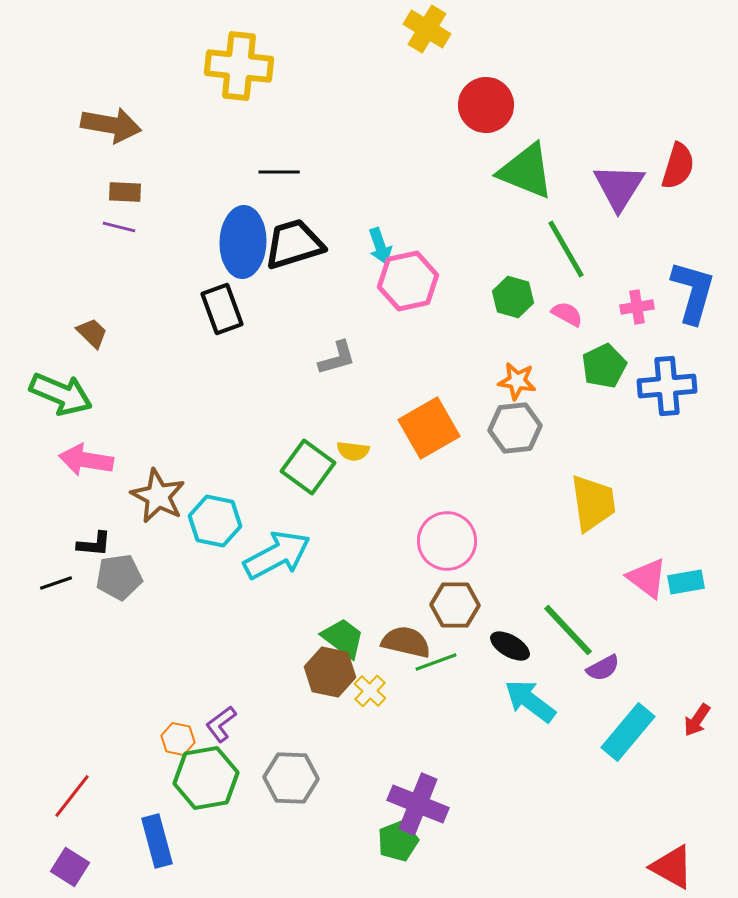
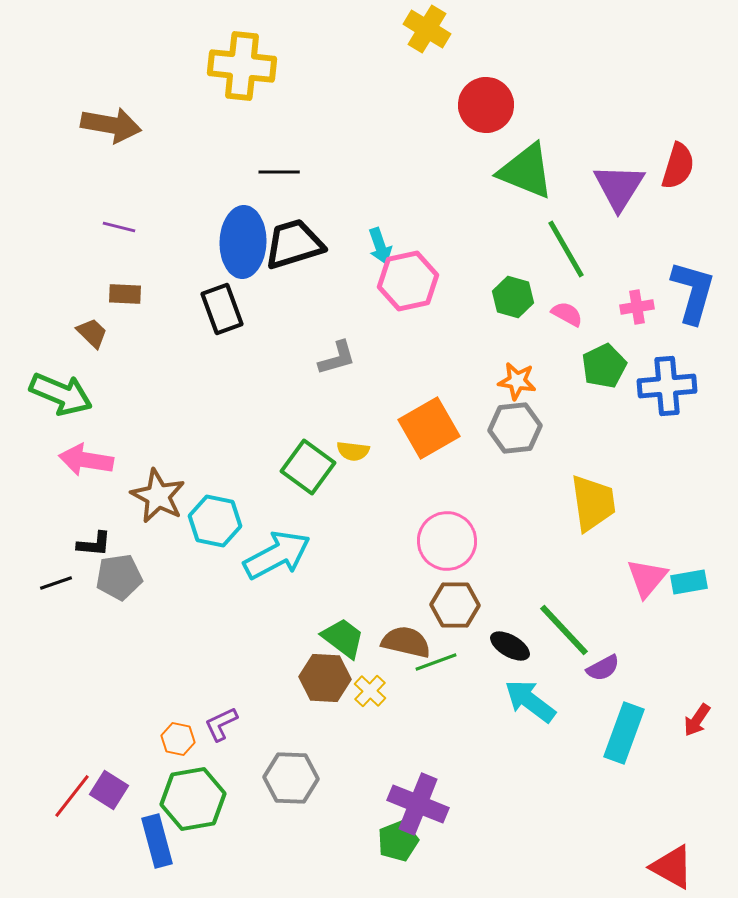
yellow cross at (239, 66): moved 3 px right
brown rectangle at (125, 192): moved 102 px down
pink triangle at (647, 578): rotated 33 degrees clockwise
cyan rectangle at (686, 582): moved 3 px right
green line at (568, 630): moved 4 px left
brown hexagon at (330, 672): moved 5 px left, 6 px down; rotated 9 degrees counterclockwise
purple L-shape at (221, 724): rotated 12 degrees clockwise
cyan rectangle at (628, 732): moved 4 px left, 1 px down; rotated 20 degrees counterclockwise
green hexagon at (206, 778): moved 13 px left, 21 px down
purple square at (70, 867): moved 39 px right, 77 px up
